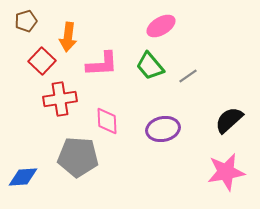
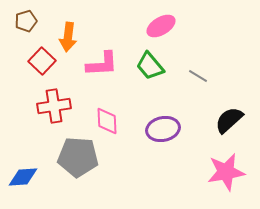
gray line: moved 10 px right; rotated 66 degrees clockwise
red cross: moved 6 px left, 7 px down
